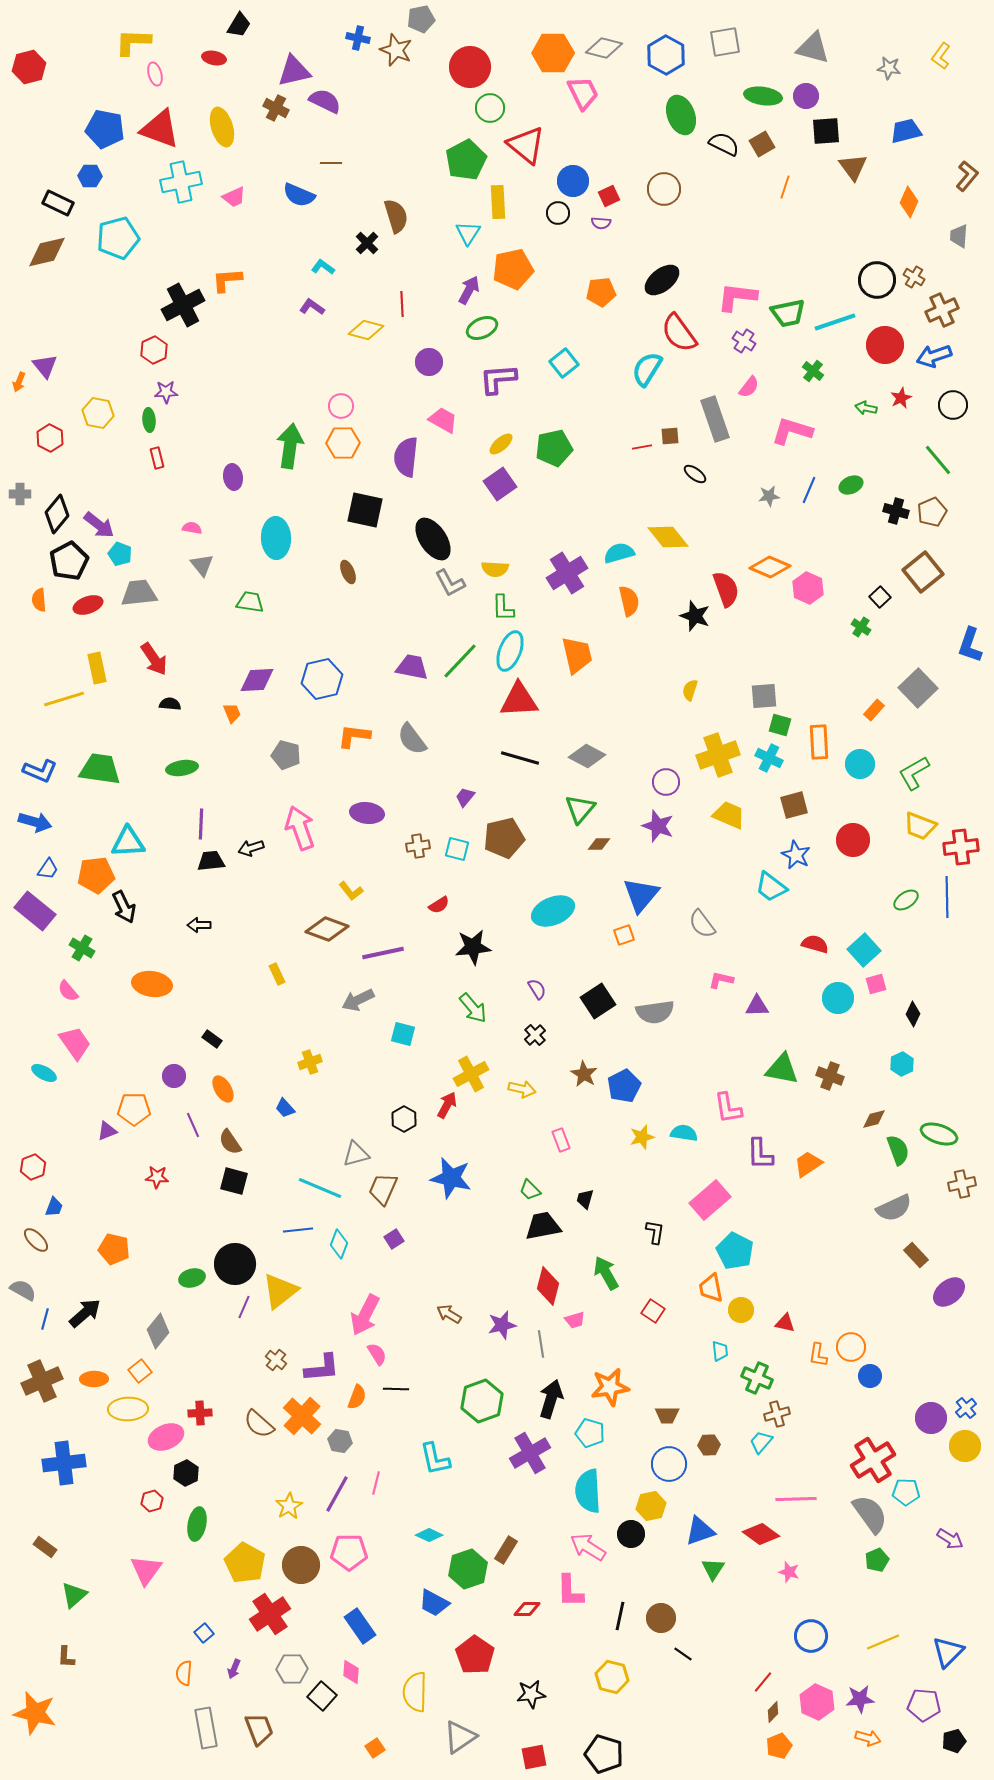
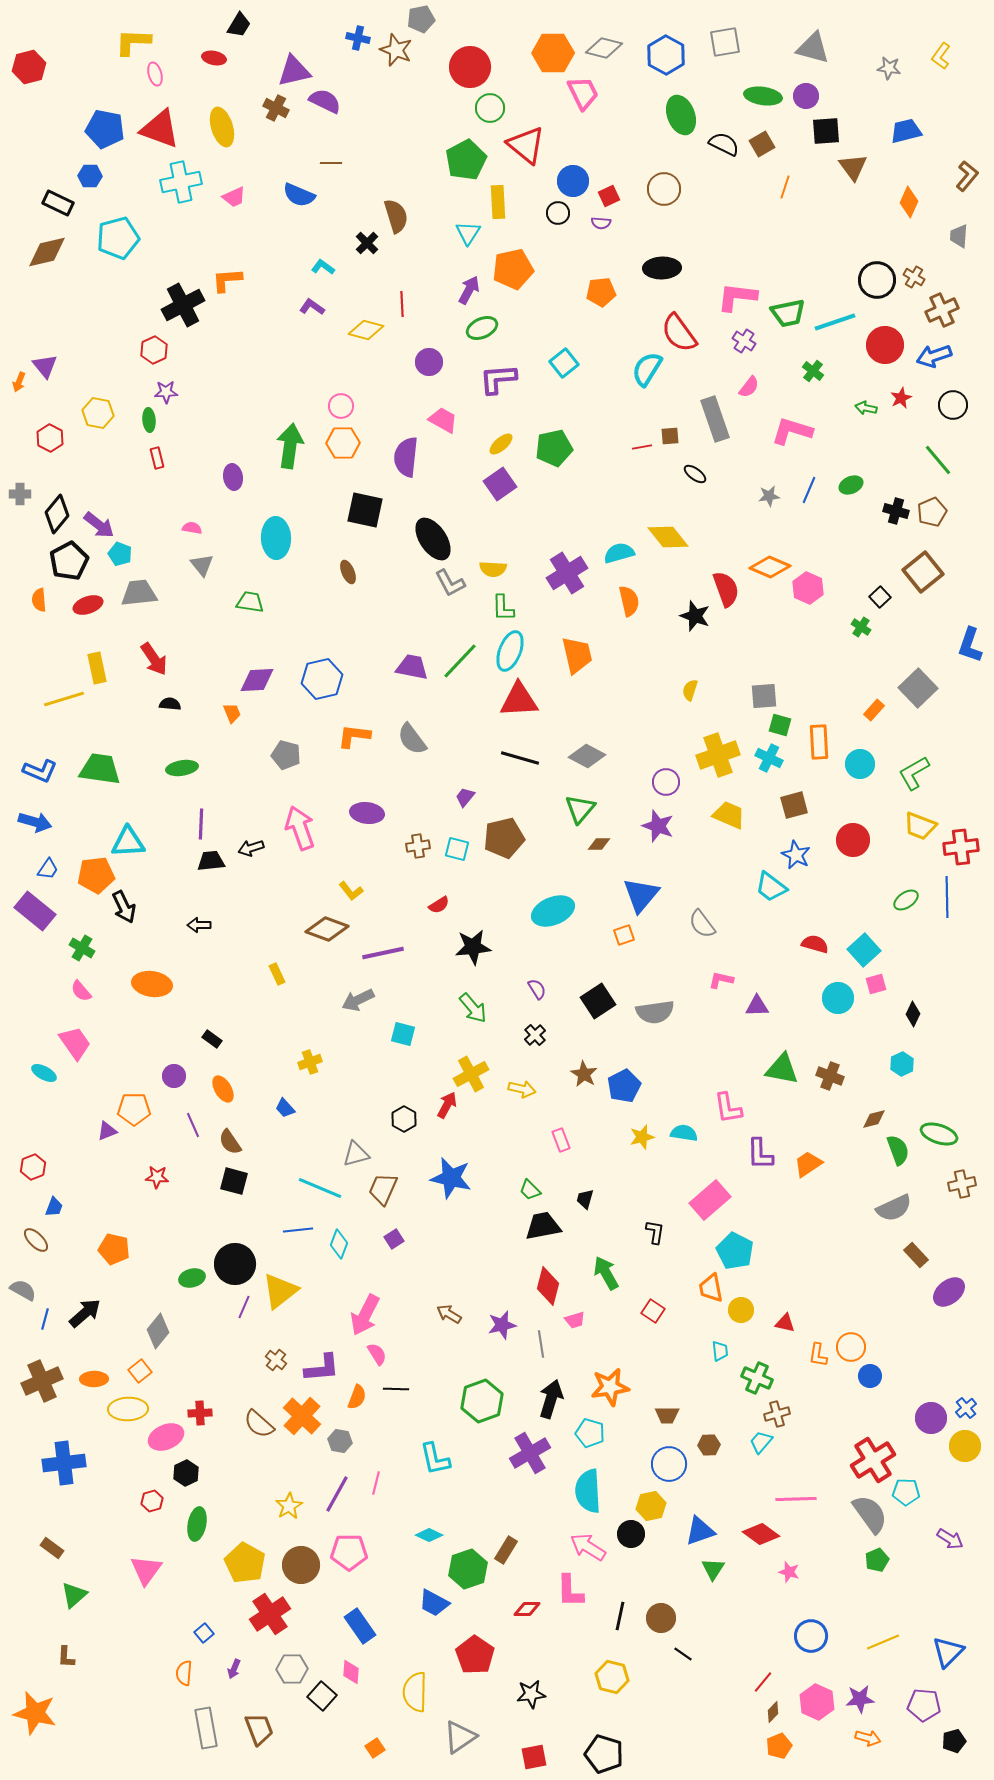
black ellipse at (662, 280): moved 12 px up; rotated 36 degrees clockwise
yellow semicircle at (495, 569): moved 2 px left
pink semicircle at (68, 991): moved 13 px right
brown rectangle at (45, 1547): moved 7 px right, 1 px down
